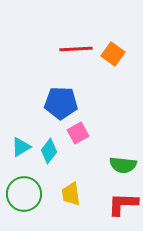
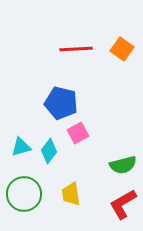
orange square: moved 9 px right, 5 px up
blue pentagon: rotated 12 degrees clockwise
cyan triangle: rotated 15 degrees clockwise
green semicircle: rotated 20 degrees counterclockwise
red L-shape: rotated 32 degrees counterclockwise
